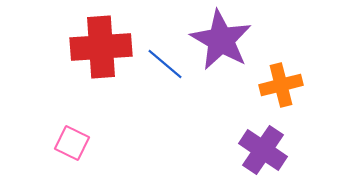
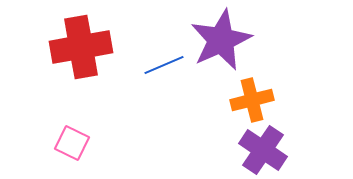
purple star: rotated 18 degrees clockwise
red cross: moved 20 px left; rotated 6 degrees counterclockwise
blue line: moved 1 px left, 1 px down; rotated 63 degrees counterclockwise
orange cross: moved 29 px left, 15 px down
